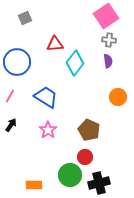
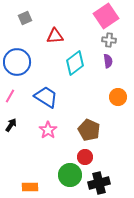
red triangle: moved 8 px up
cyan diamond: rotated 15 degrees clockwise
orange rectangle: moved 4 px left, 2 px down
